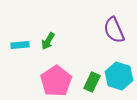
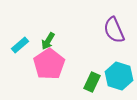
cyan rectangle: rotated 36 degrees counterclockwise
pink pentagon: moved 7 px left, 17 px up
